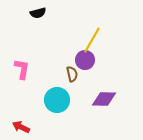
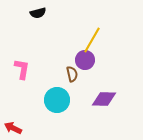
red arrow: moved 8 px left, 1 px down
